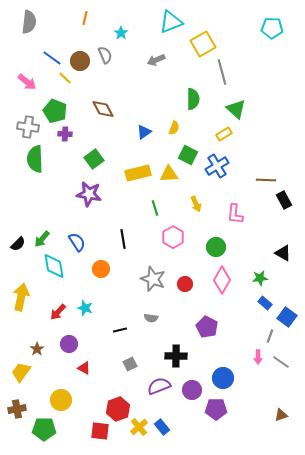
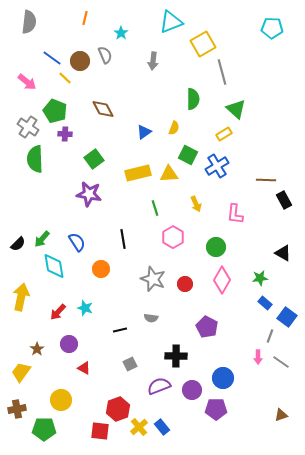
gray arrow at (156, 60): moved 3 px left, 1 px down; rotated 60 degrees counterclockwise
gray cross at (28, 127): rotated 25 degrees clockwise
